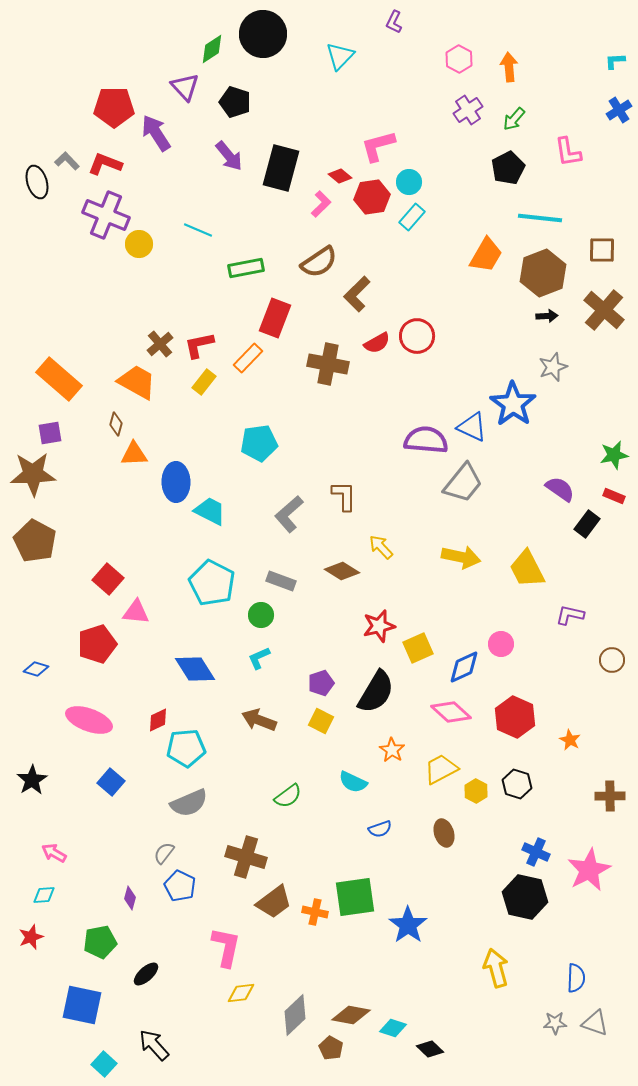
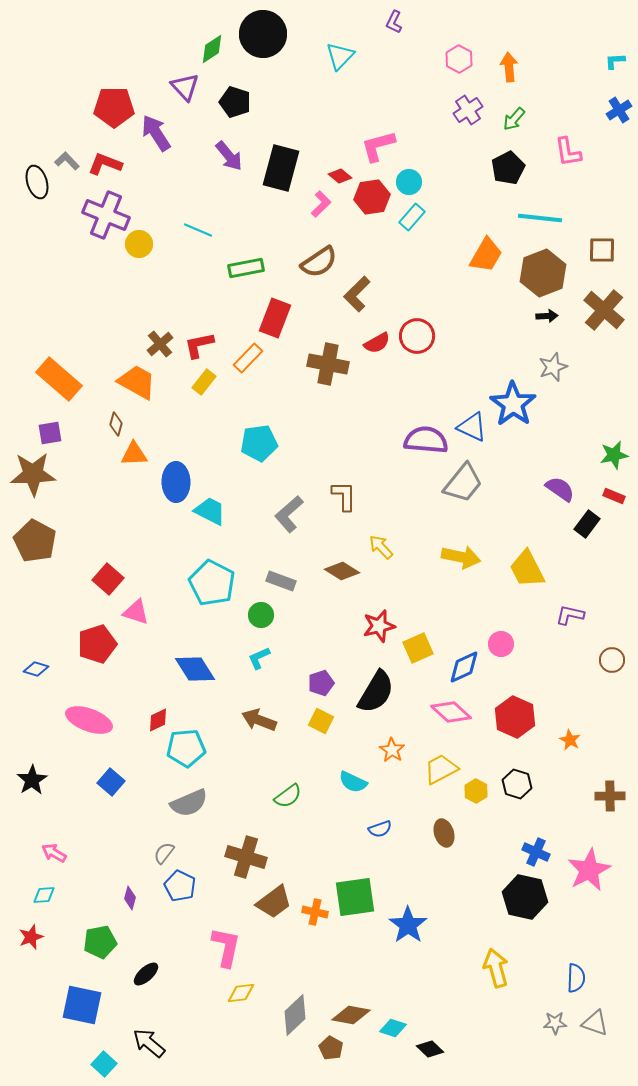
pink triangle at (136, 612): rotated 12 degrees clockwise
black arrow at (154, 1045): moved 5 px left, 2 px up; rotated 8 degrees counterclockwise
